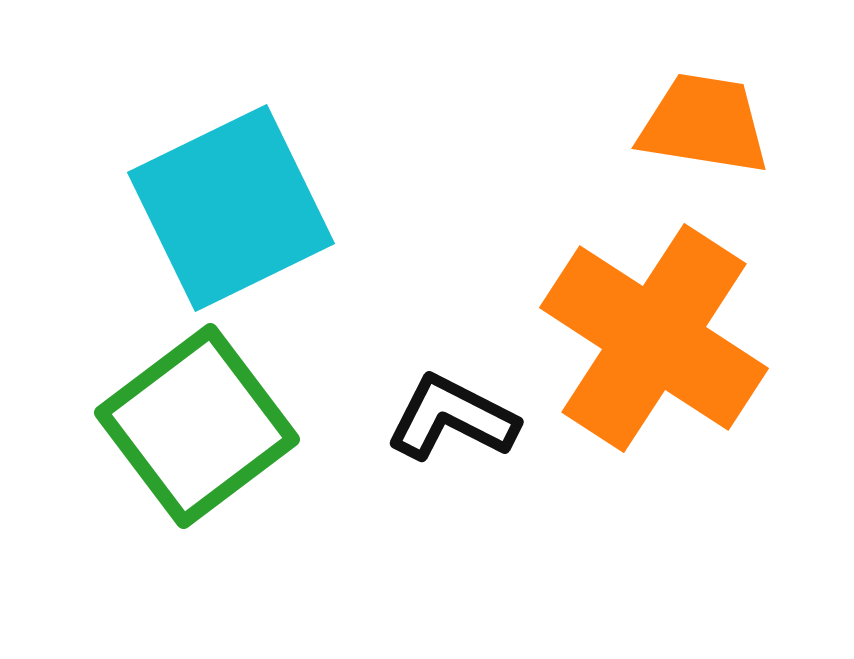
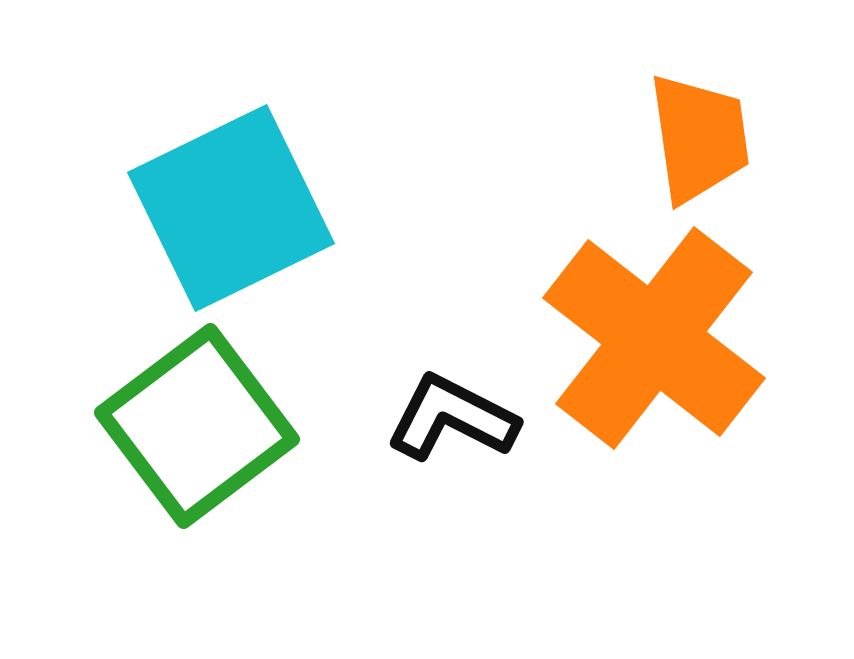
orange trapezoid: moved 5 px left, 14 px down; rotated 73 degrees clockwise
orange cross: rotated 5 degrees clockwise
